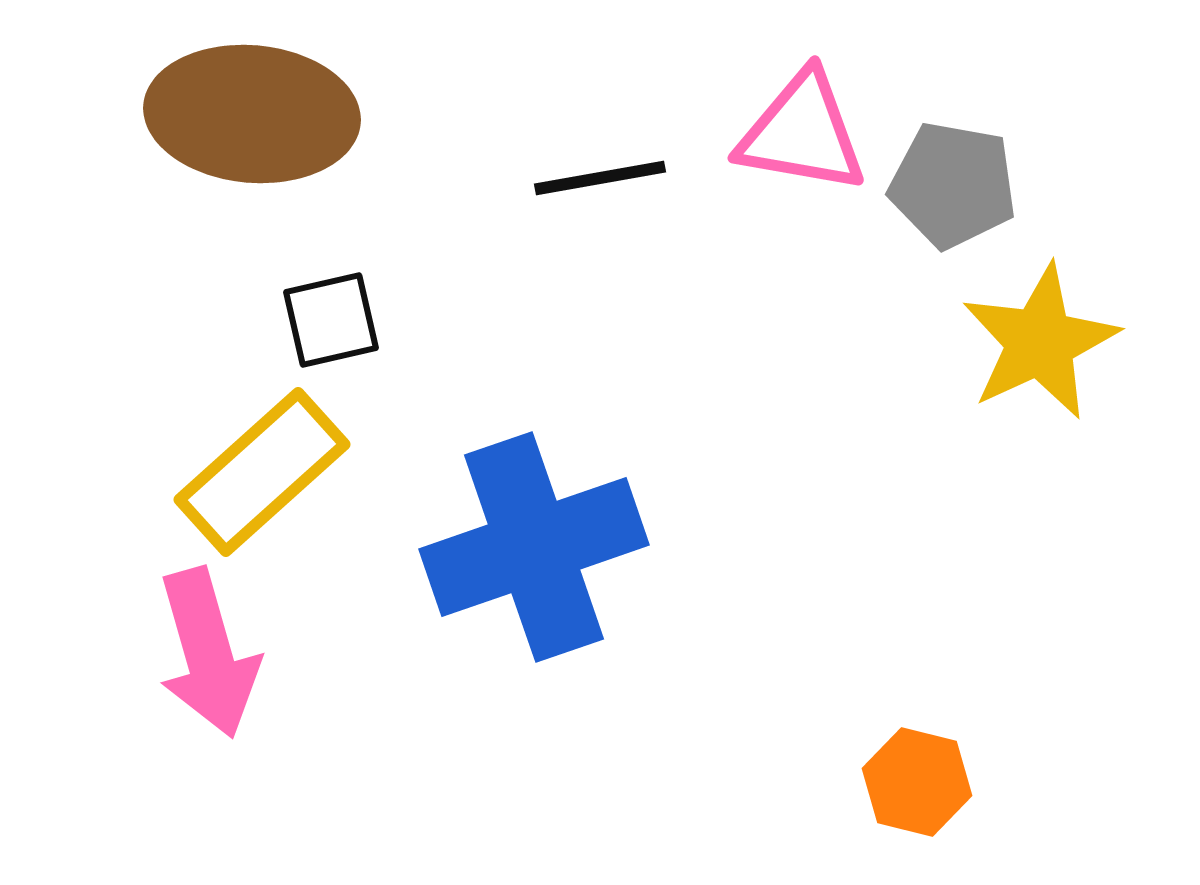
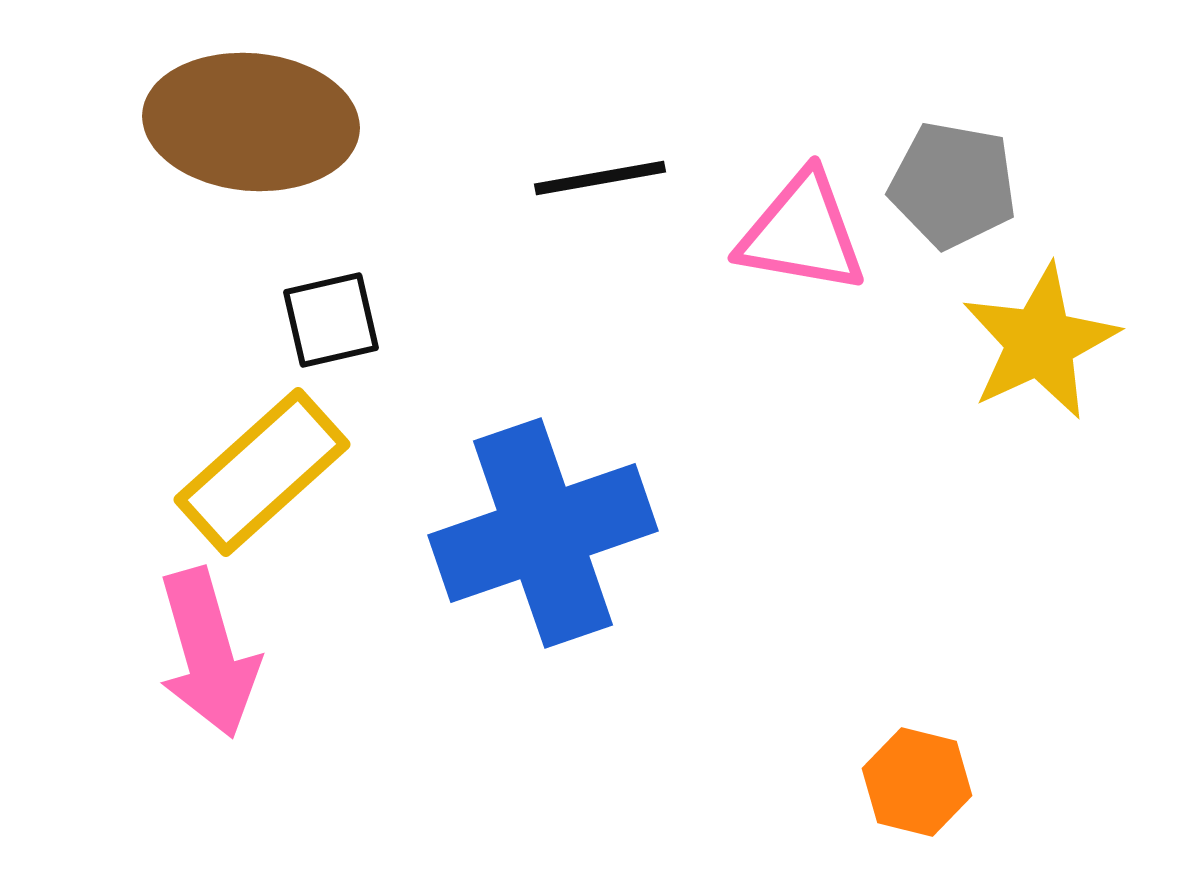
brown ellipse: moved 1 px left, 8 px down
pink triangle: moved 100 px down
blue cross: moved 9 px right, 14 px up
